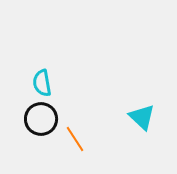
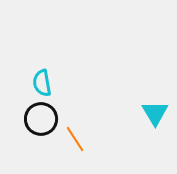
cyan triangle: moved 13 px right, 4 px up; rotated 16 degrees clockwise
